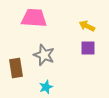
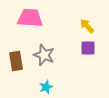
pink trapezoid: moved 4 px left
yellow arrow: rotated 21 degrees clockwise
brown rectangle: moved 7 px up
